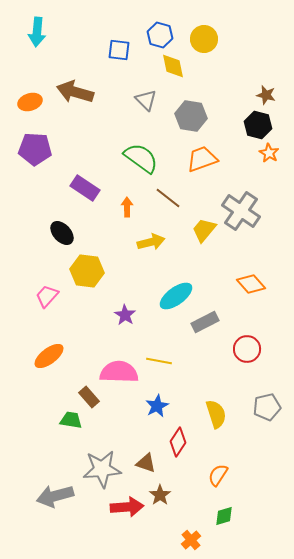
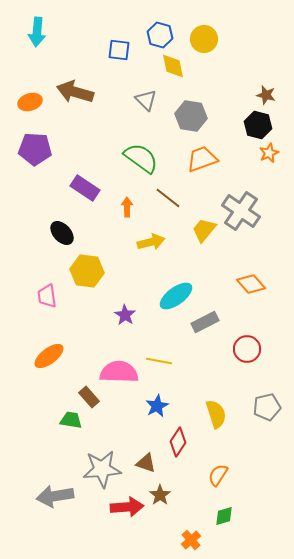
orange star at (269, 153): rotated 18 degrees clockwise
pink trapezoid at (47, 296): rotated 50 degrees counterclockwise
gray arrow at (55, 496): rotated 6 degrees clockwise
